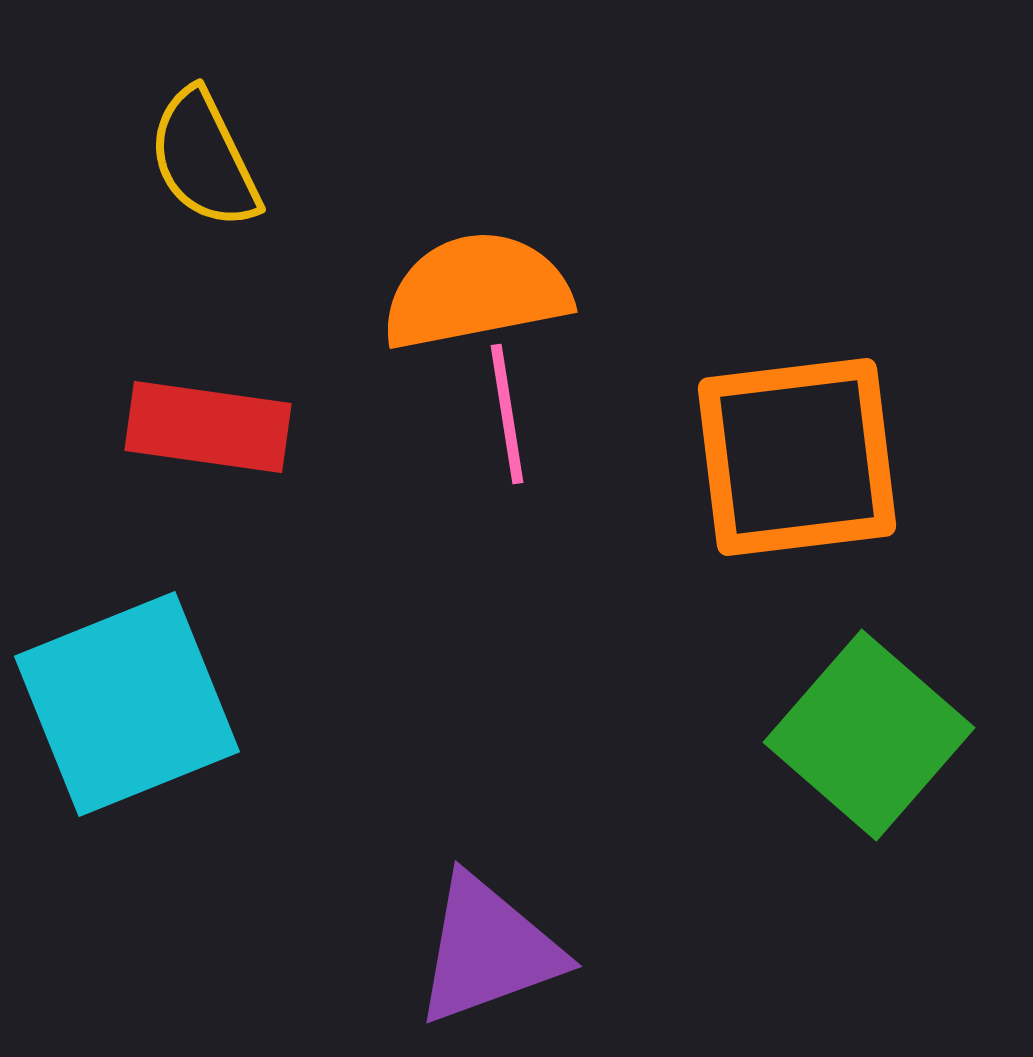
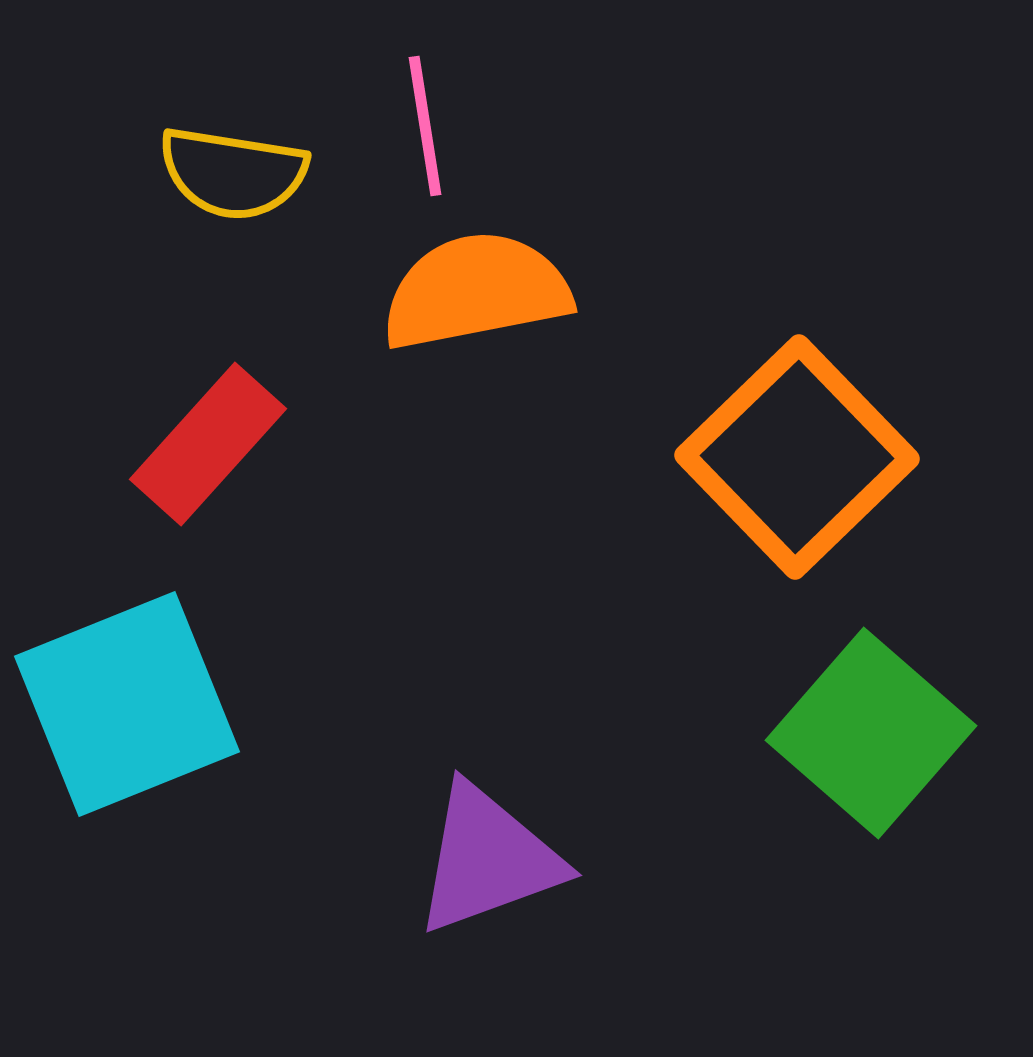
yellow semicircle: moved 29 px right, 14 px down; rotated 55 degrees counterclockwise
pink line: moved 82 px left, 288 px up
red rectangle: moved 17 px down; rotated 56 degrees counterclockwise
orange square: rotated 37 degrees counterclockwise
green square: moved 2 px right, 2 px up
purple triangle: moved 91 px up
